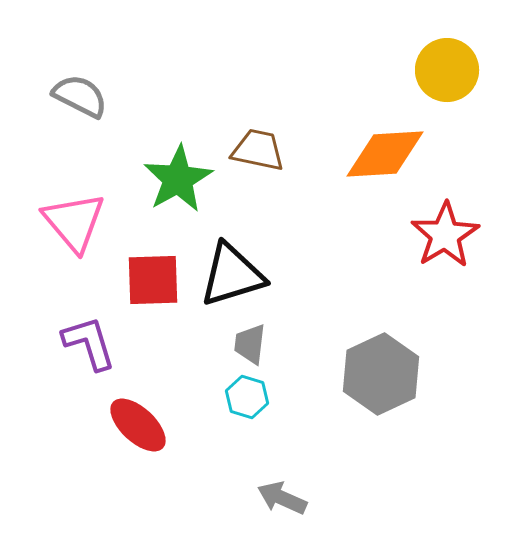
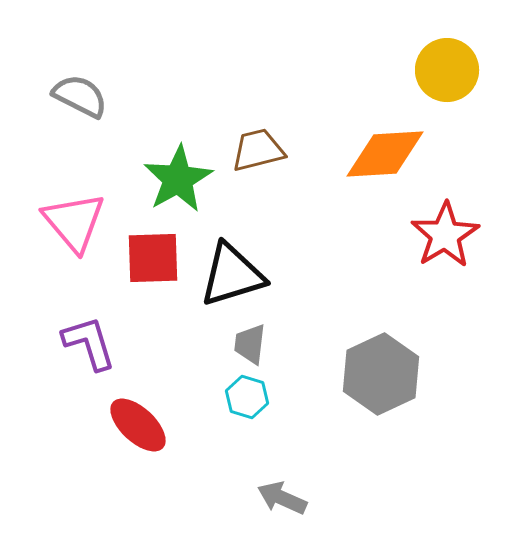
brown trapezoid: rotated 26 degrees counterclockwise
red square: moved 22 px up
